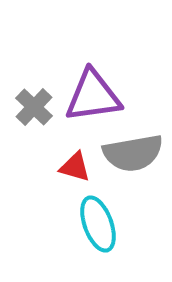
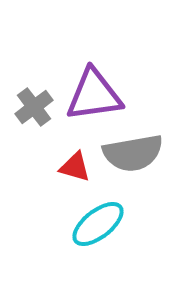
purple triangle: moved 1 px right, 1 px up
gray cross: rotated 9 degrees clockwise
cyan ellipse: rotated 72 degrees clockwise
